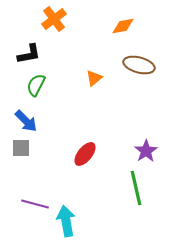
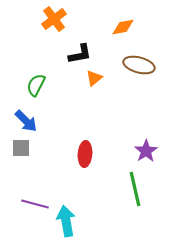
orange diamond: moved 1 px down
black L-shape: moved 51 px right
red ellipse: rotated 35 degrees counterclockwise
green line: moved 1 px left, 1 px down
